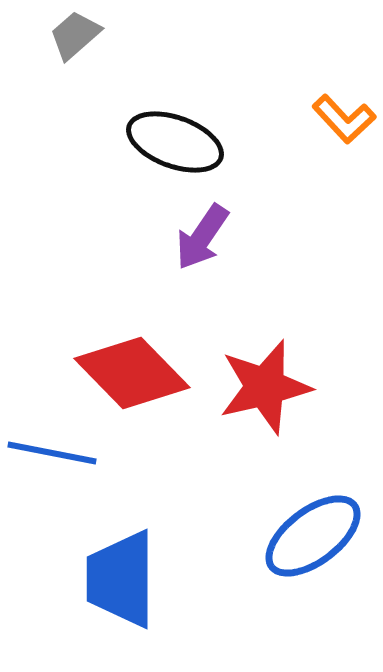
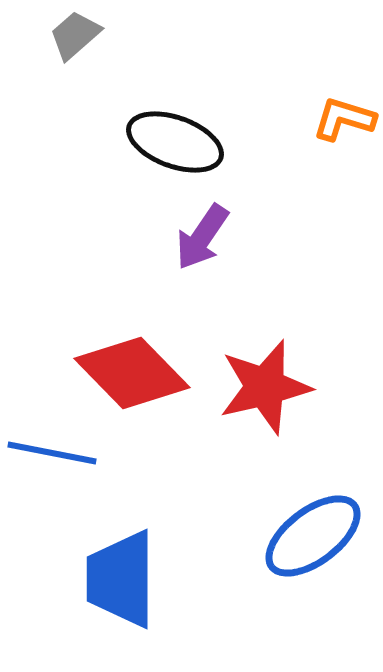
orange L-shape: rotated 150 degrees clockwise
